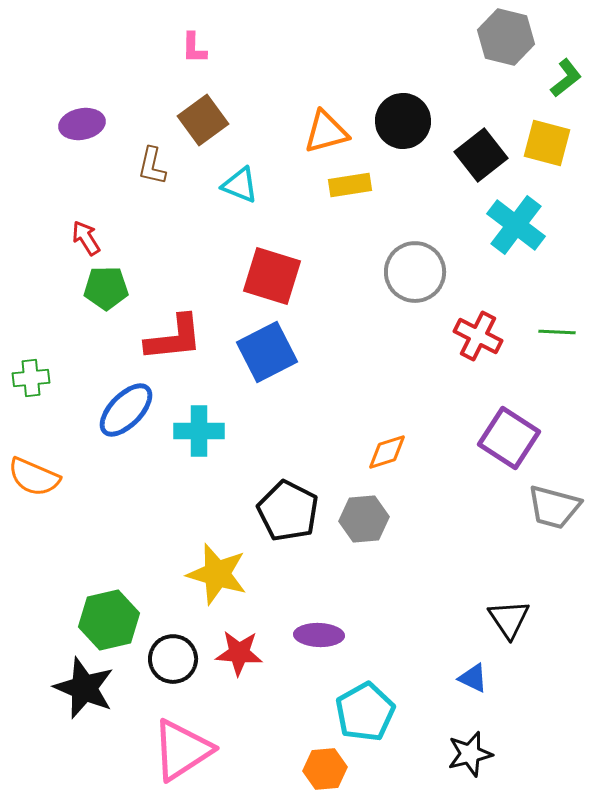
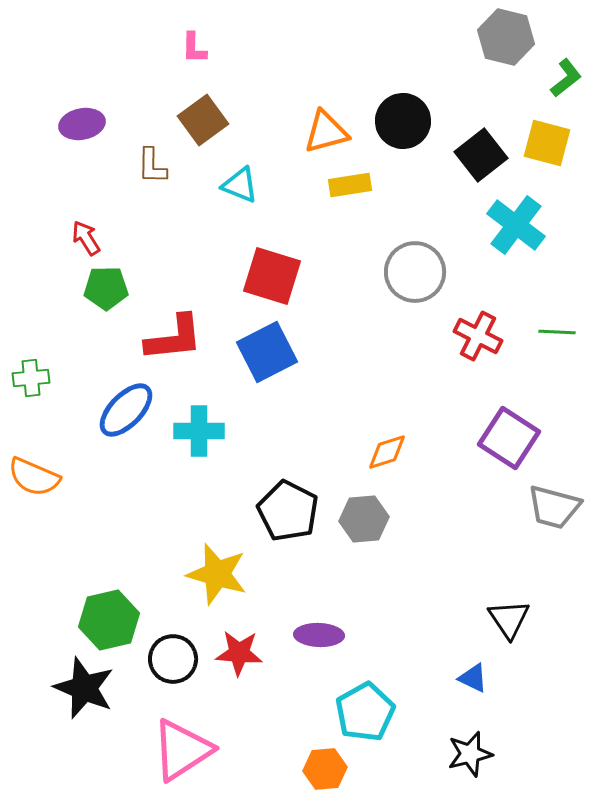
brown L-shape at (152, 166): rotated 12 degrees counterclockwise
